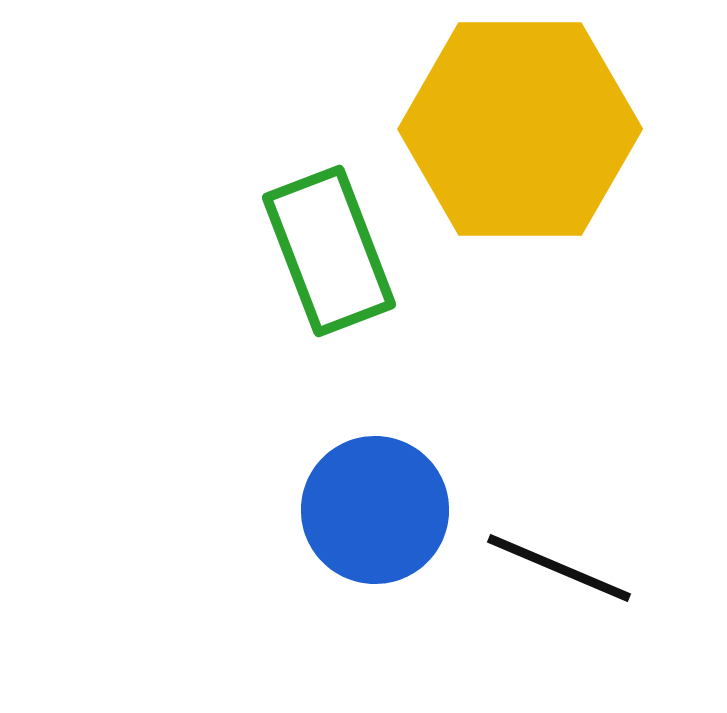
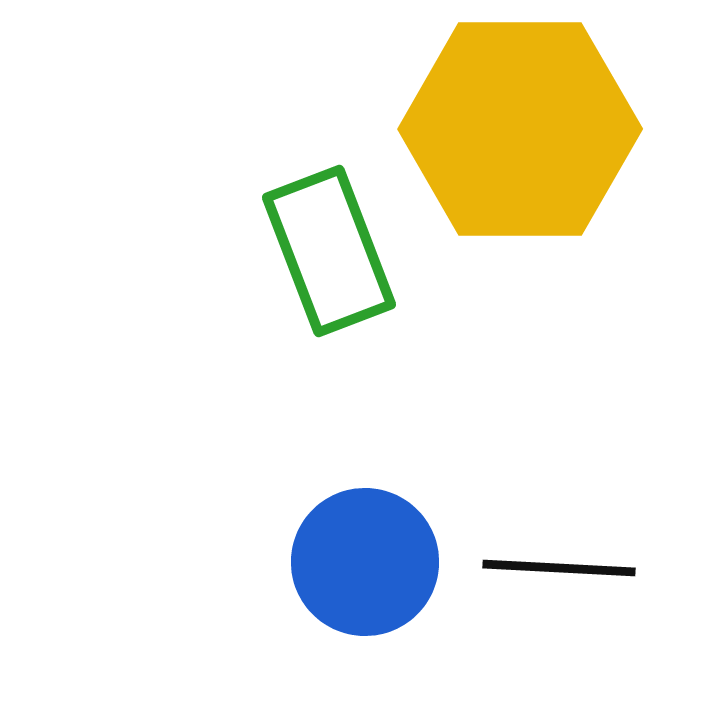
blue circle: moved 10 px left, 52 px down
black line: rotated 20 degrees counterclockwise
